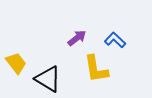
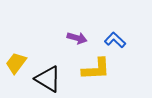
purple arrow: rotated 54 degrees clockwise
yellow trapezoid: rotated 105 degrees counterclockwise
yellow L-shape: rotated 84 degrees counterclockwise
